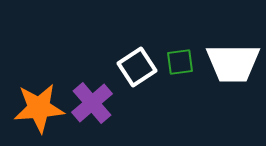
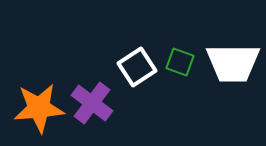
green square: rotated 28 degrees clockwise
purple cross: rotated 12 degrees counterclockwise
